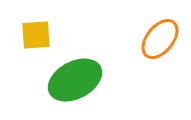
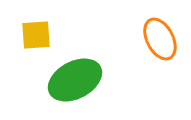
orange ellipse: rotated 66 degrees counterclockwise
